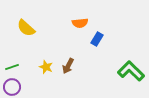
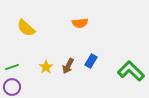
blue rectangle: moved 6 px left, 22 px down
yellow star: rotated 16 degrees clockwise
